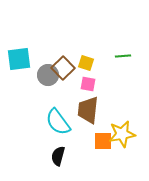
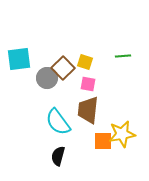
yellow square: moved 1 px left, 1 px up
gray circle: moved 1 px left, 3 px down
